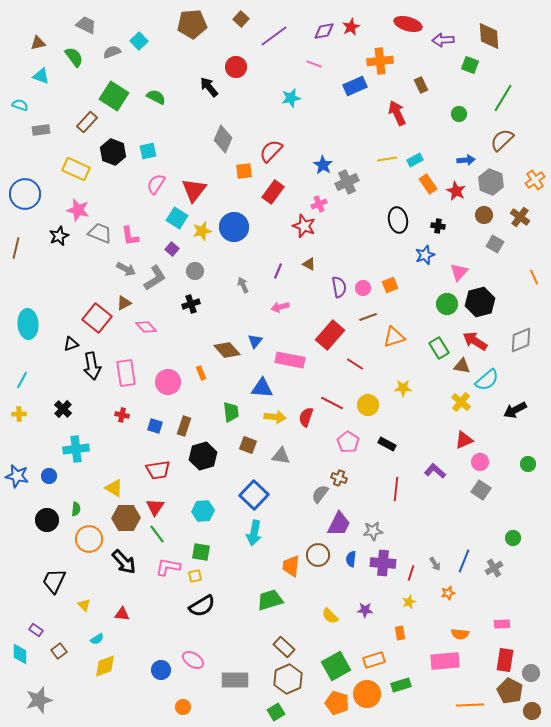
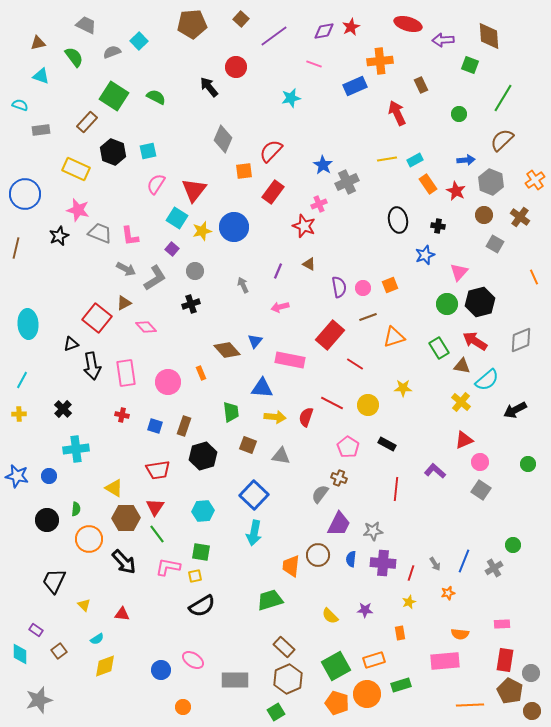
pink pentagon at (348, 442): moved 5 px down
green circle at (513, 538): moved 7 px down
